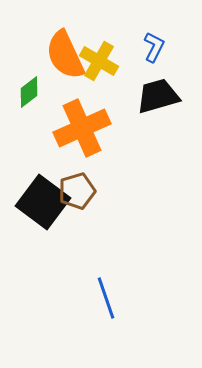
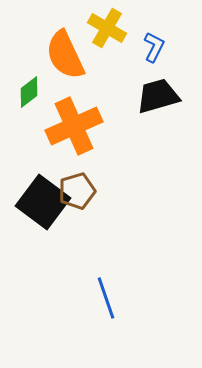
yellow cross: moved 8 px right, 33 px up
orange cross: moved 8 px left, 2 px up
